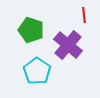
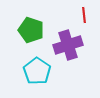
purple cross: rotated 32 degrees clockwise
